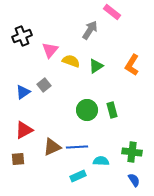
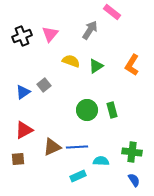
pink triangle: moved 16 px up
